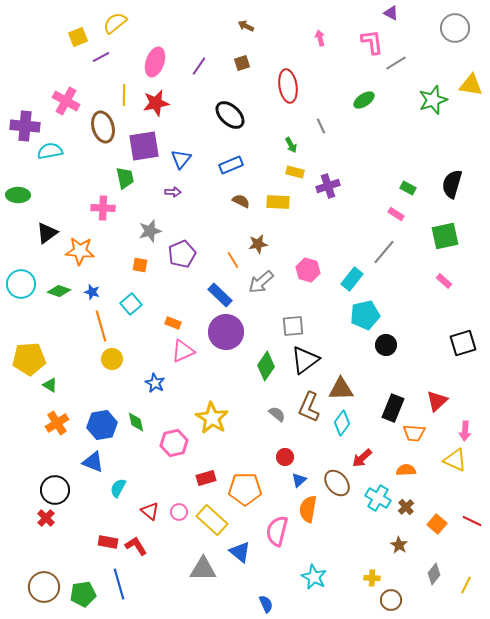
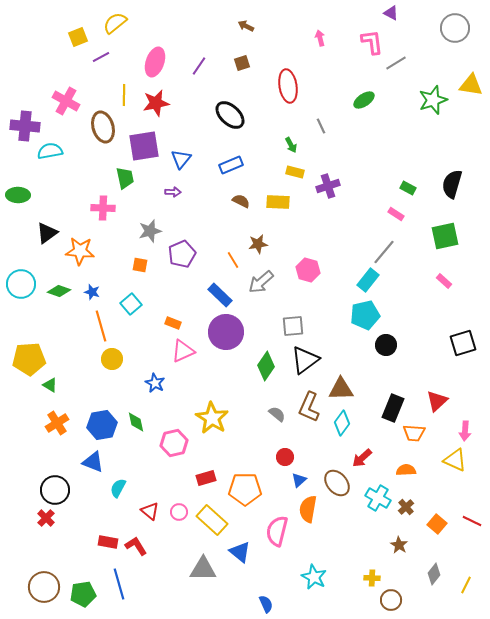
cyan rectangle at (352, 279): moved 16 px right, 1 px down
